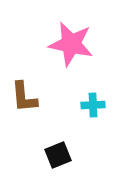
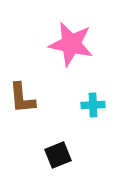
brown L-shape: moved 2 px left, 1 px down
